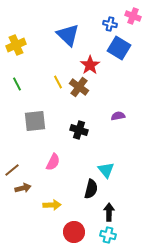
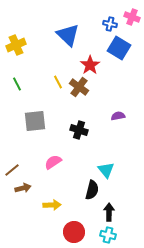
pink cross: moved 1 px left, 1 px down
pink semicircle: rotated 150 degrees counterclockwise
black semicircle: moved 1 px right, 1 px down
